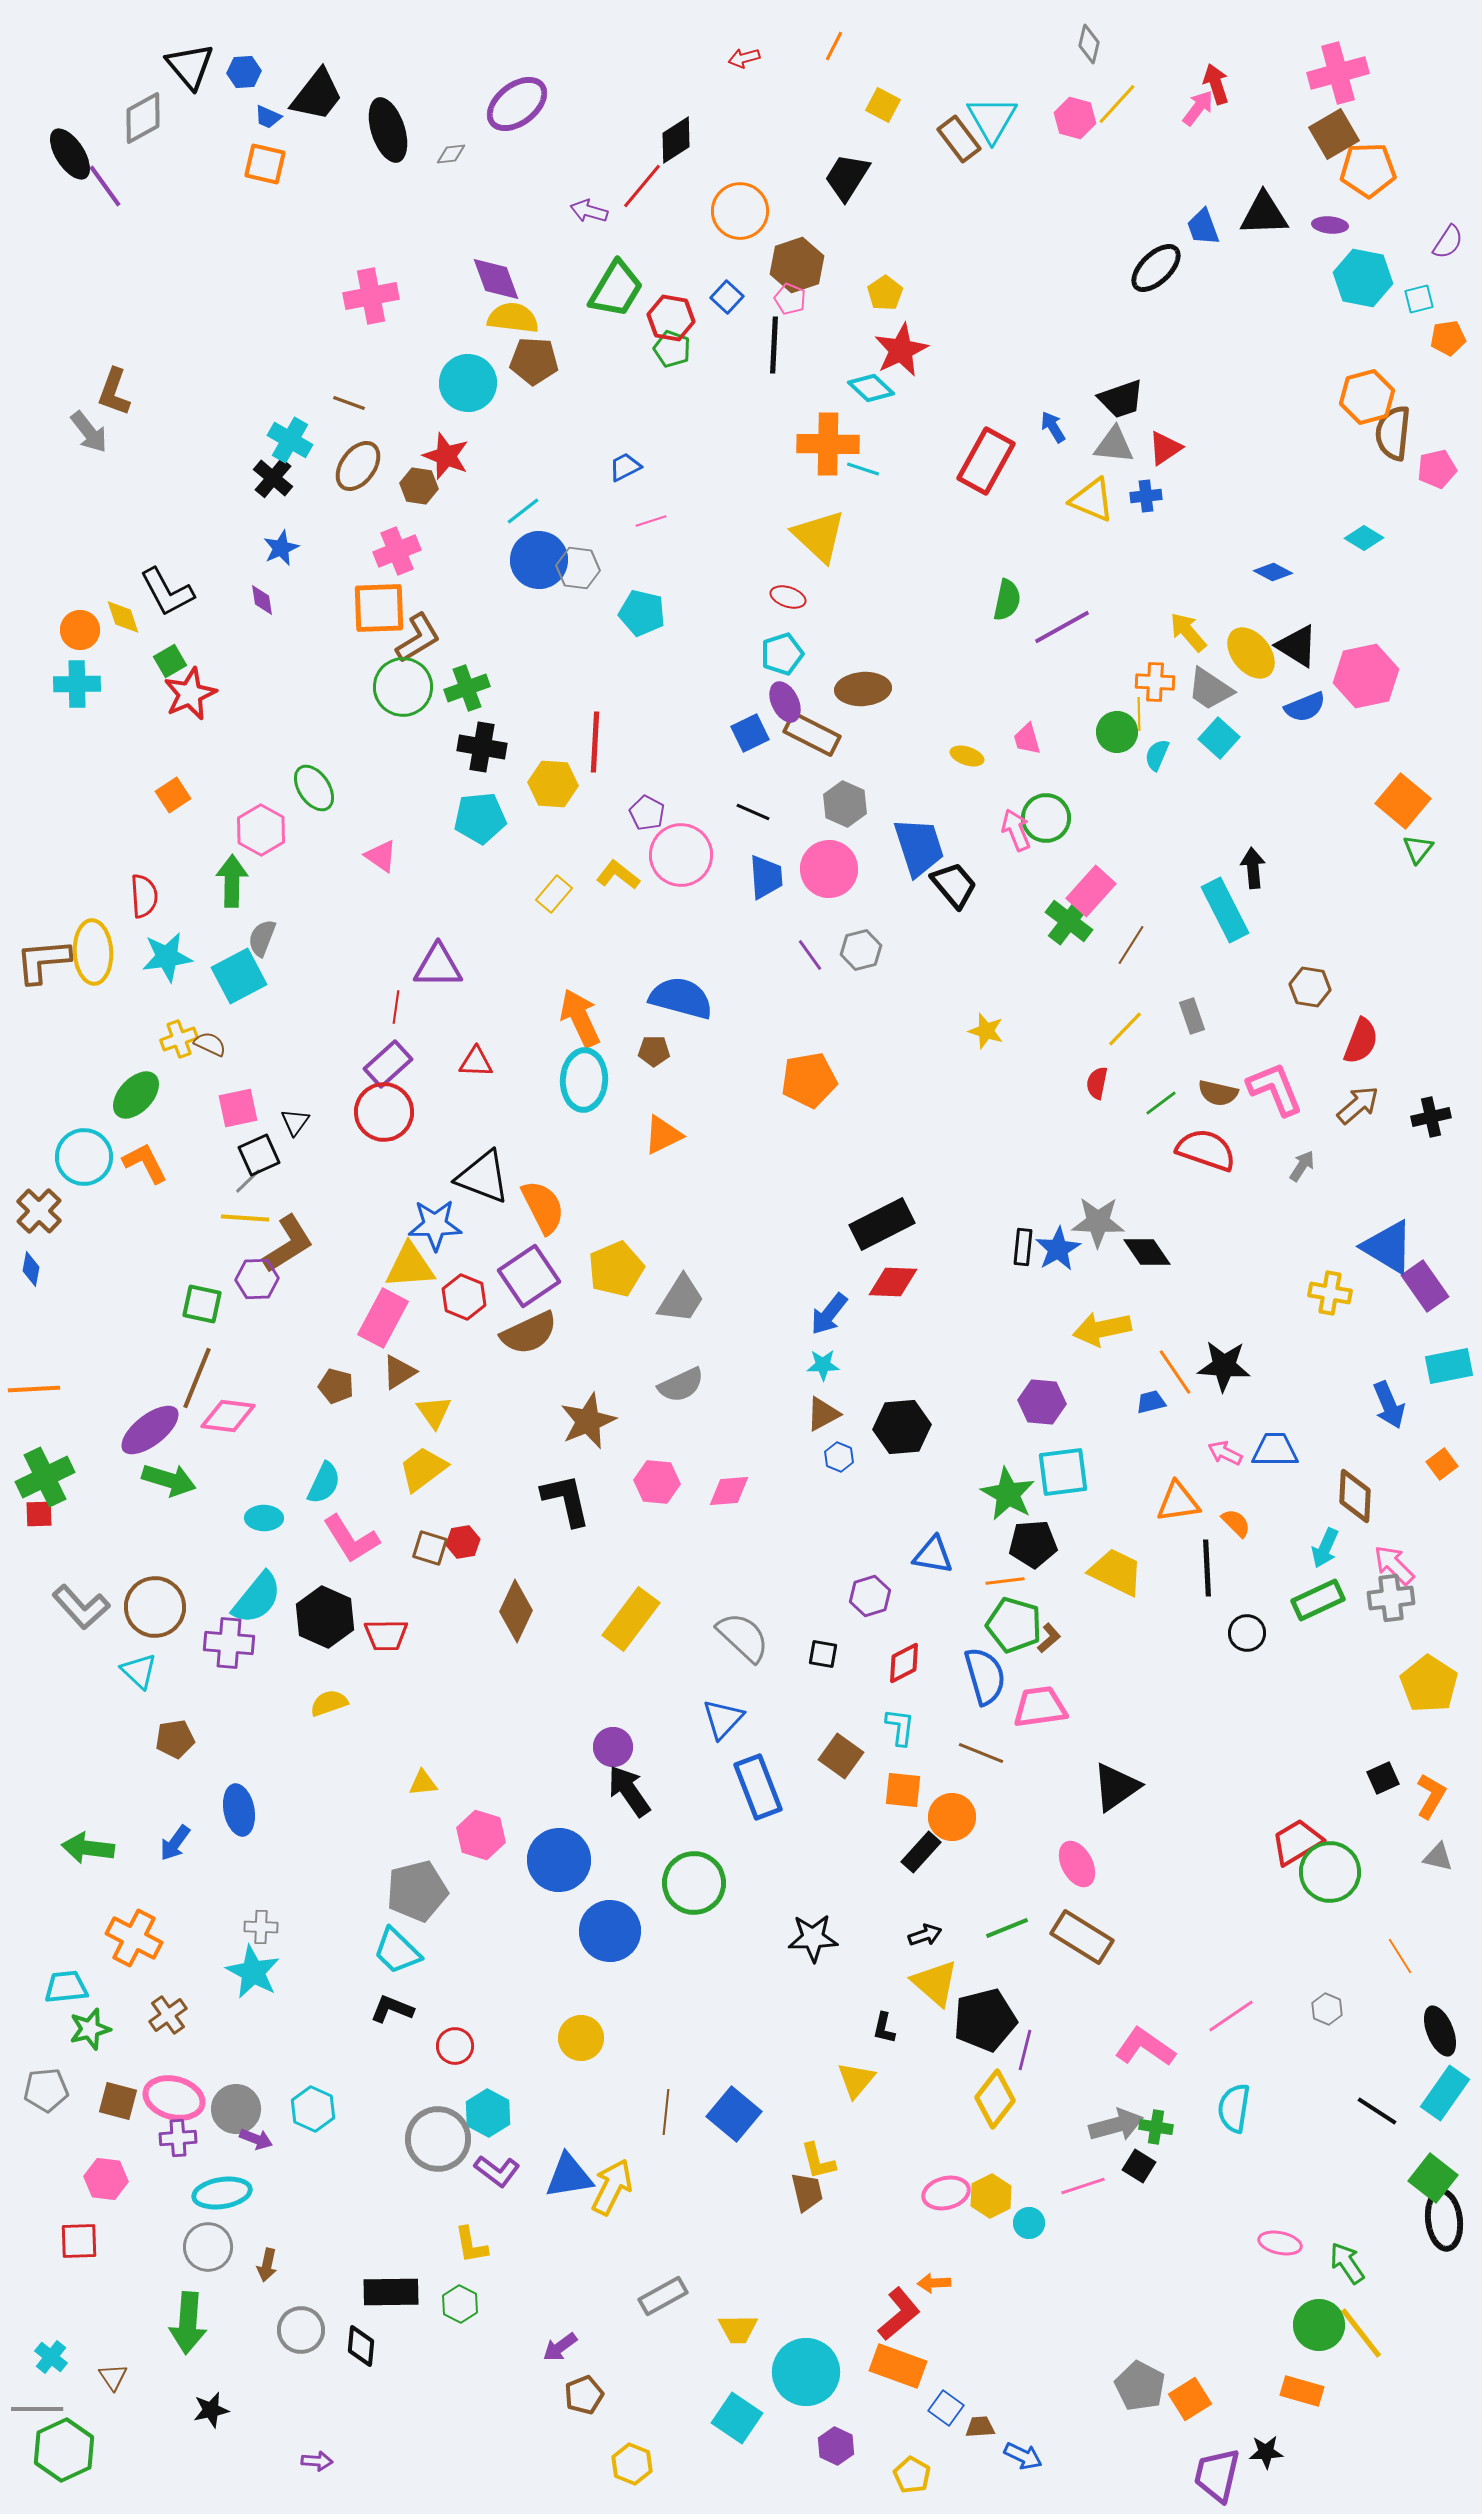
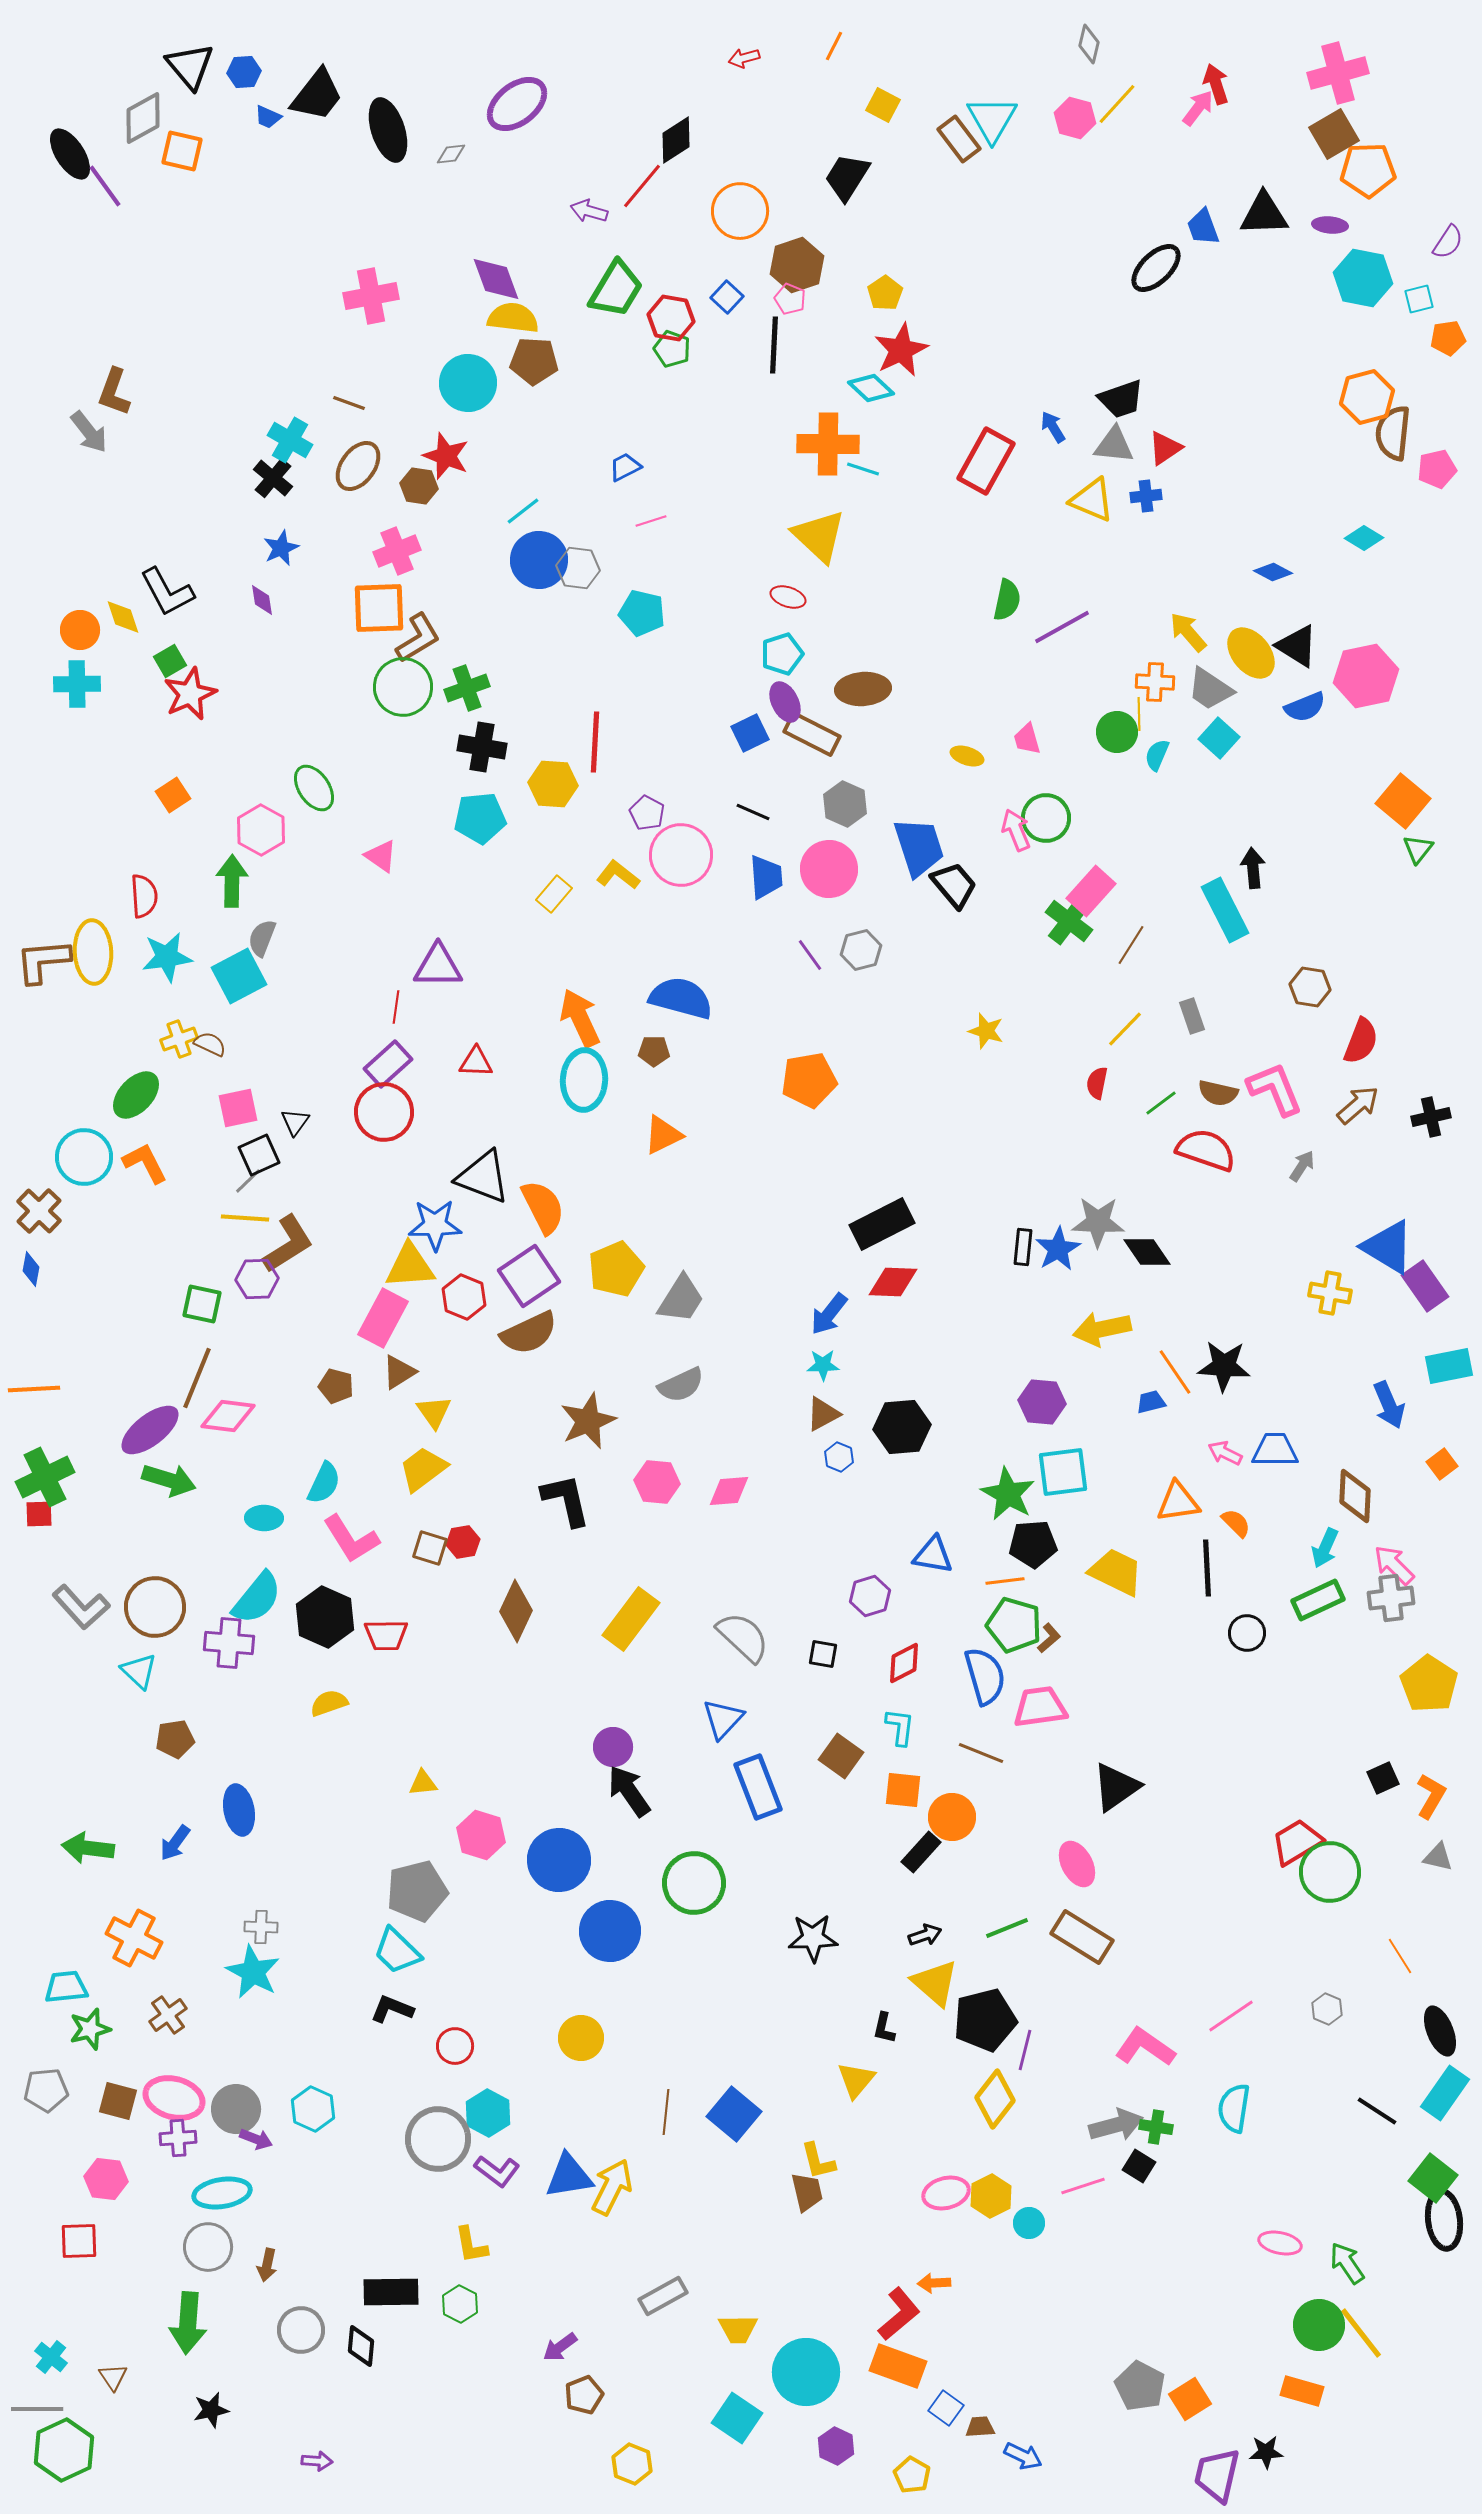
orange square at (265, 164): moved 83 px left, 13 px up
